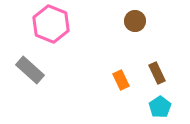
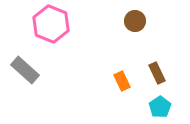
gray rectangle: moved 5 px left
orange rectangle: moved 1 px right, 1 px down
